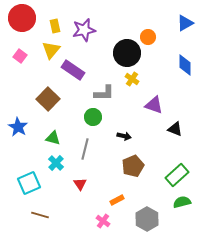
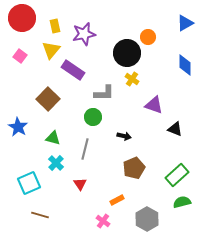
purple star: moved 4 px down
brown pentagon: moved 1 px right, 2 px down
